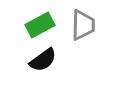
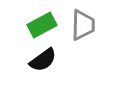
green rectangle: moved 2 px right
